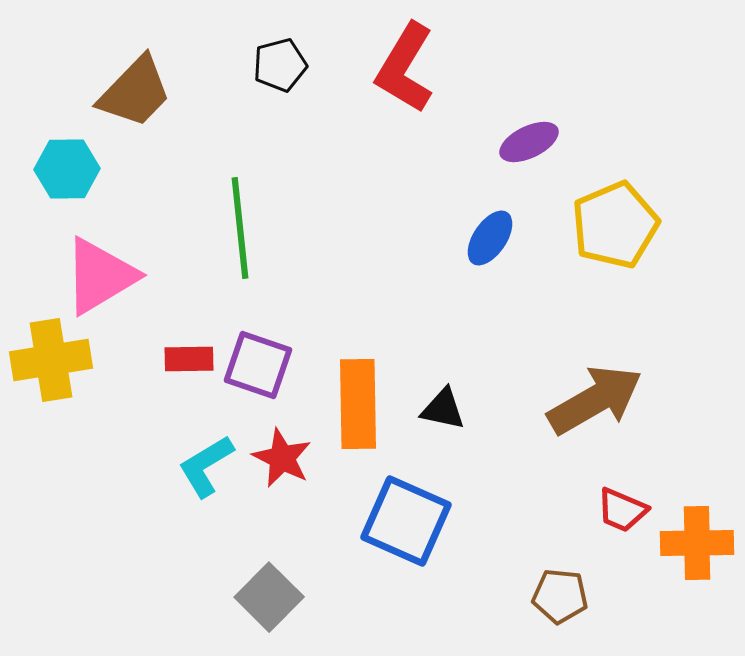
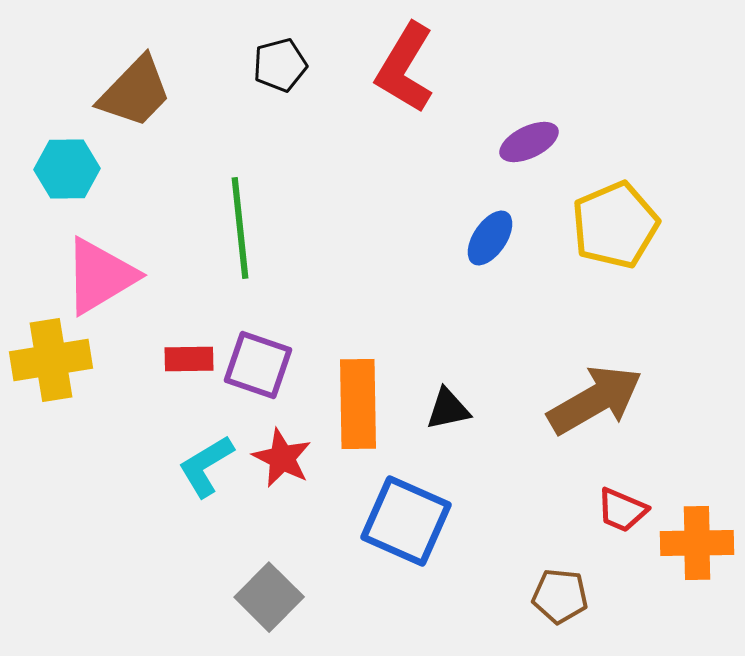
black triangle: moved 5 px right; rotated 24 degrees counterclockwise
